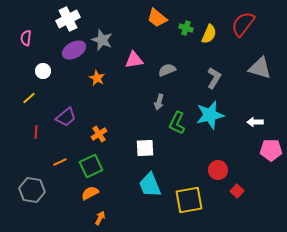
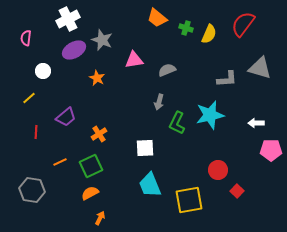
gray L-shape: moved 13 px right, 1 px down; rotated 55 degrees clockwise
white arrow: moved 1 px right, 1 px down
